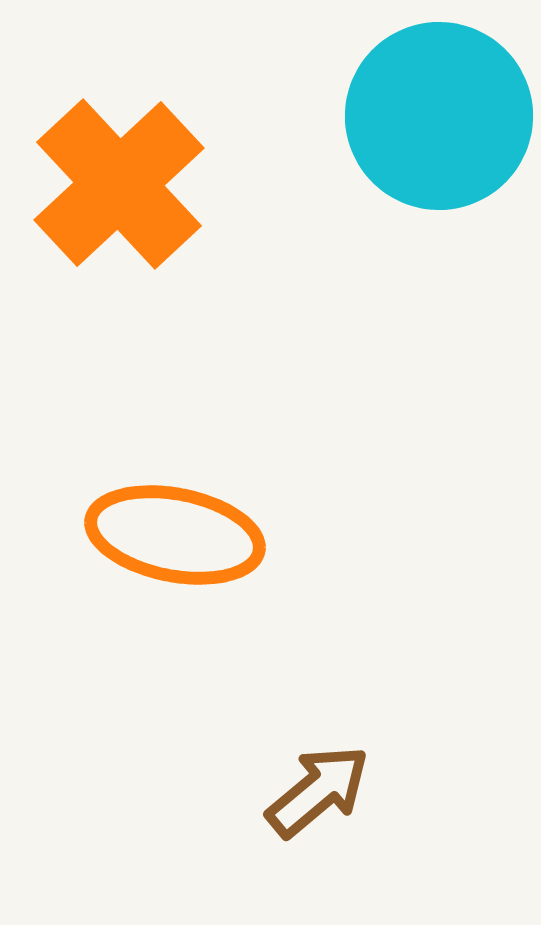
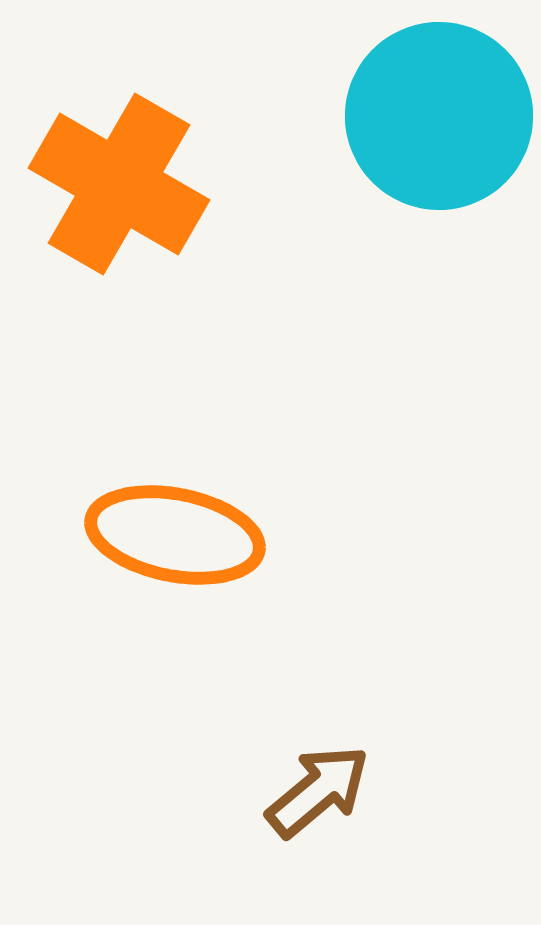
orange cross: rotated 17 degrees counterclockwise
